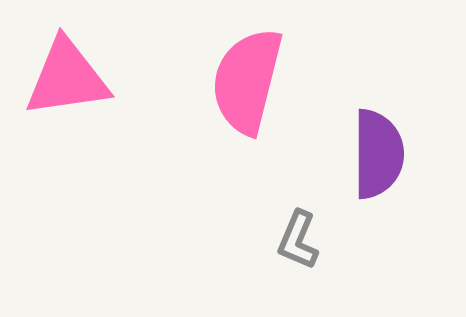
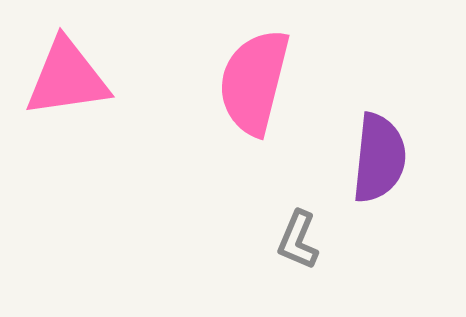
pink semicircle: moved 7 px right, 1 px down
purple semicircle: moved 1 px right, 4 px down; rotated 6 degrees clockwise
